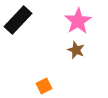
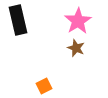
black rectangle: rotated 56 degrees counterclockwise
brown star: moved 2 px up
